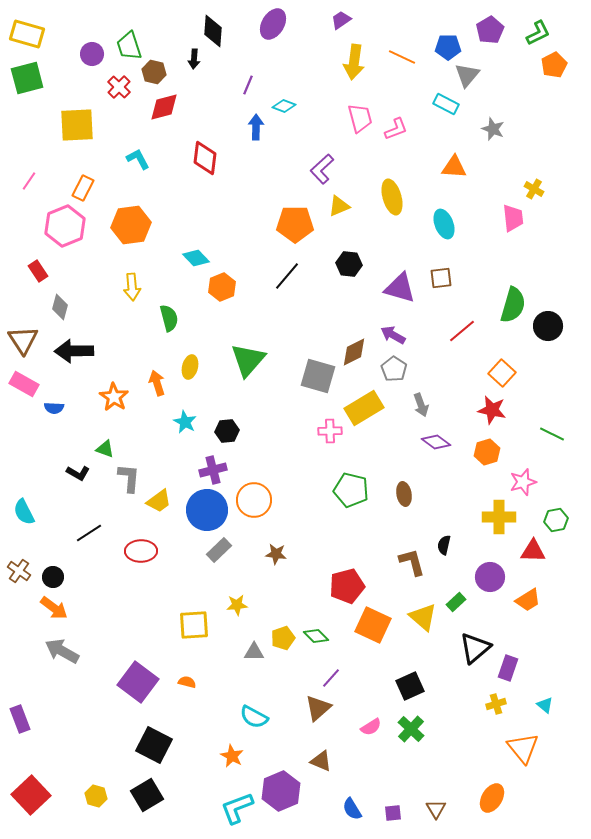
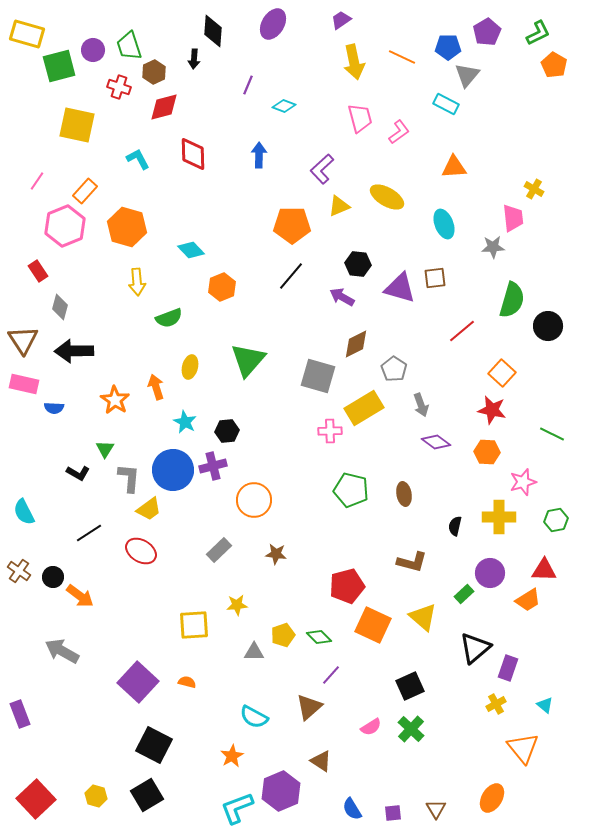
purple pentagon at (490, 30): moved 3 px left, 2 px down
purple circle at (92, 54): moved 1 px right, 4 px up
yellow arrow at (354, 62): rotated 20 degrees counterclockwise
orange pentagon at (554, 65): rotated 15 degrees counterclockwise
brown hexagon at (154, 72): rotated 20 degrees clockwise
green square at (27, 78): moved 32 px right, 12 px up
red cross at (119, 87): rotated 25 degrees counterclockwise
yellow square at (77, 125): rotated 15 degrees clockwise
blue arrow at (256, 127): moved 3 px right, 28 px down
pink L-shape at (396, 129): moved 3 px right, 3 px down; rotated 15 degrees counterclockwise
gray star at (493, 129): moved 118 px down; rotated 25 degrees counterclockwise
red diamond at (205, 158): moved 12 px left, 4 px up; rotated 8 degrees counterclockwise
orange triangle at (454, 167): rotated 8 degrees counterclockwise
pink line at (29, 181): moved 8 px right
orange rectangle at (83, 188): moved 2 px right, 3 px down; rotated 15 degrees clockwise
yellow ellipse at (392, 197): moved 5 px left; rotated 44 degrees counterclockwise
orange pentagon at (295, 224): moved 3 px left, 1 px down
orange hexagon at (131, 225): moved 4 px left, 2 px down; rotated 24 degrees clockwise
cyan diamond at (196, 258): moved 5 px left, 8 px up
black hexagon at (349, 264): moved 9 px right
black line at (287, 276): moved 4 px right
brown square at (441, 278): moved 6 px left
yellow arrow at (132, 287): moved 5 px right, 5 px up
green semicircle at (513, 305): moved 1 px left, 5 px up
green semicircle at (169, 318): rotated 84 degrees clockwise
purple arrow at (393, 335): moved 51 px left, 38 px up
brown diamond at (354, 352): moved 2 px right, 8 px up
orange arrow at (157, 383): moved 1 px left, 4 px down
pink rectangle at (24, 384): rotated 16 degrees counterclockwise
orange star at (114, 397): moved 1 px right, 3 px down
green triangle at (105, 449): rotated 42 degrees clockwise
orange hexagon at (487, 452): rotated 20 degrees clockwise
purple cross at (213, 470): moved 4 px up
yellow trapezoid at (159, 501): moved 10 px left, 8 px down
blue circle at (207, 510): moved 34 px left, 40 px up
black semicircle at (444, 545): moved 11 px right, 19 px up
red ellipse at (141, 551): rotated 32 degrees clockwise
red triangle at (533, 551): moved 11 px right, 19 px down
brown L-shape at (412, 562): rotated 120 degrees clockwise
purple circle at (490, 577): moved 4 px up
green rectangle at (456, 602): moved 8 px right, 8 px up
orange arrow at (54, 608): moved 26 px right, 12 px up
green diamond at (316, 636): moved 3 px right, 1 px down
yellow pentagon at (283, 638): moved 3 px up
purple line at (331, 678): moved 3 px up
purple square at (138, 682): rotated 6 degrees clockwise
yellow cross at (496, 704): rotated 12 degrees counterclockwise
brown triangle at (318, 708): moved 9 px left, 1 px up
purple rectangle at (20, 719): moved 5 px up
orange star at (232, 756): rotated 15 degrees clockwise
brown triangle at (321, 761): rotated 10 degrees clockwise
red square at (31, 795): moved 5 px right, 4 px down
